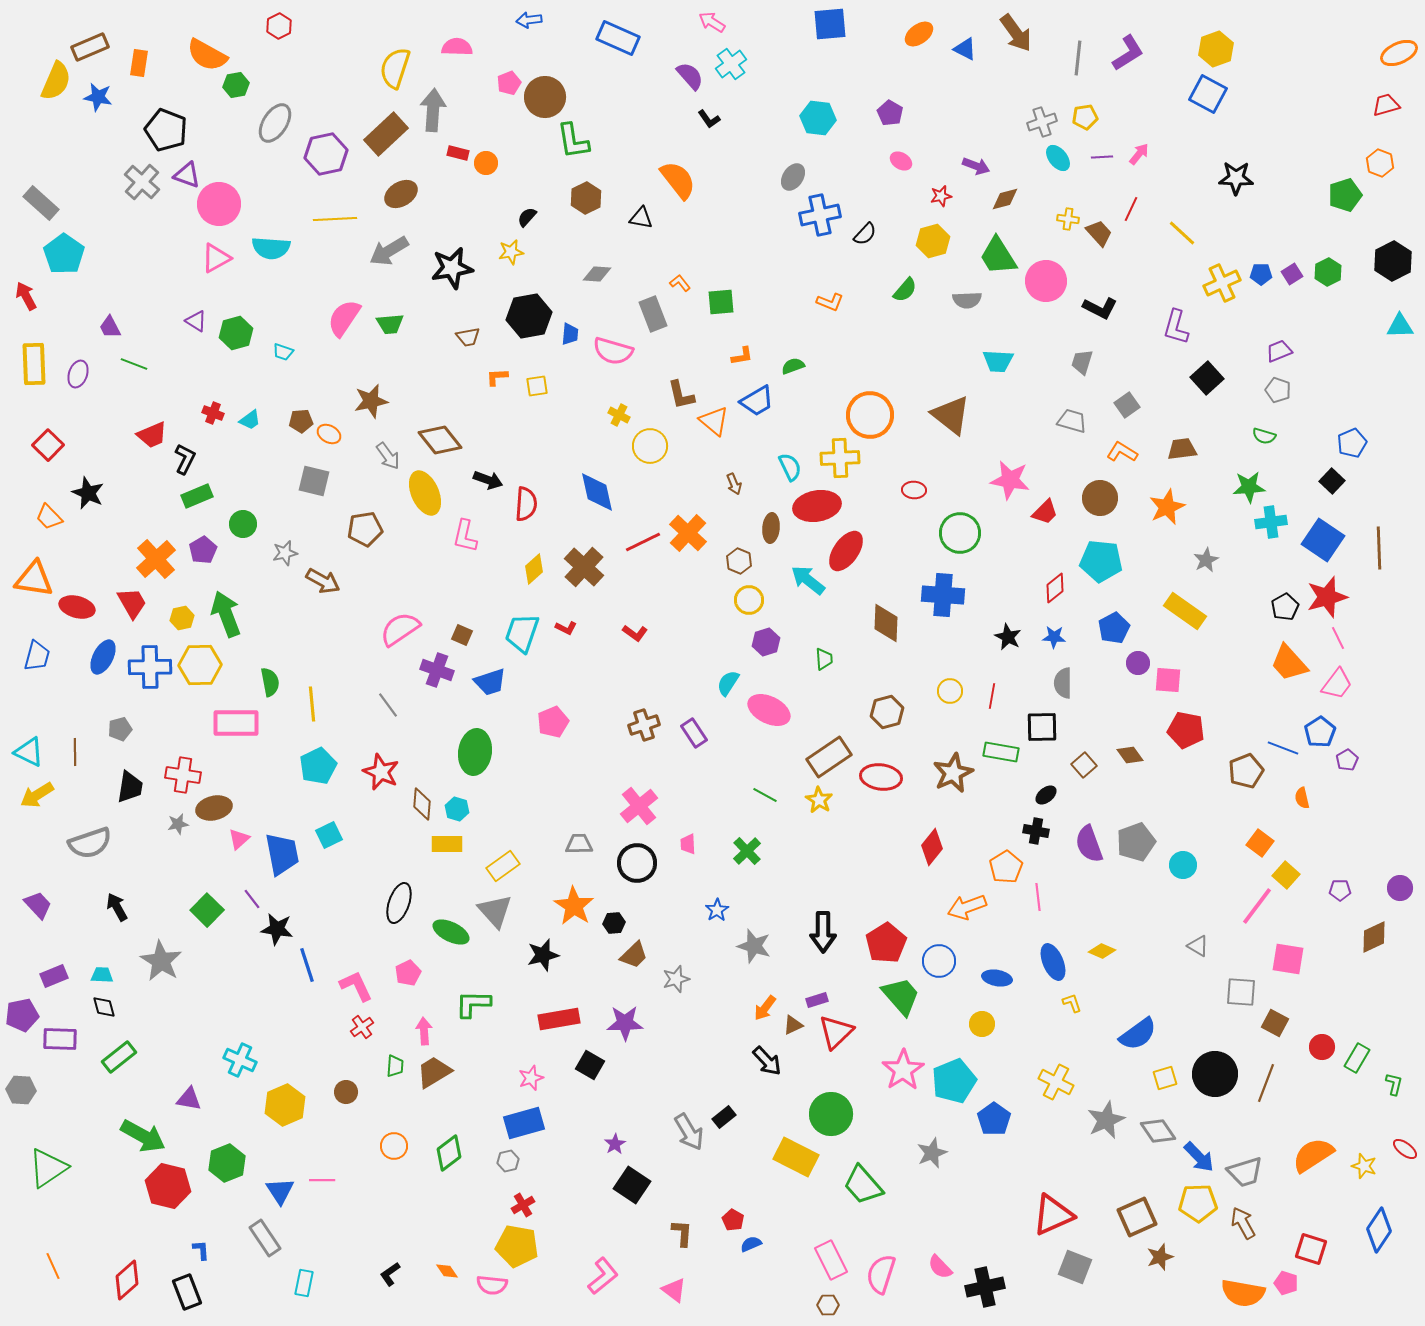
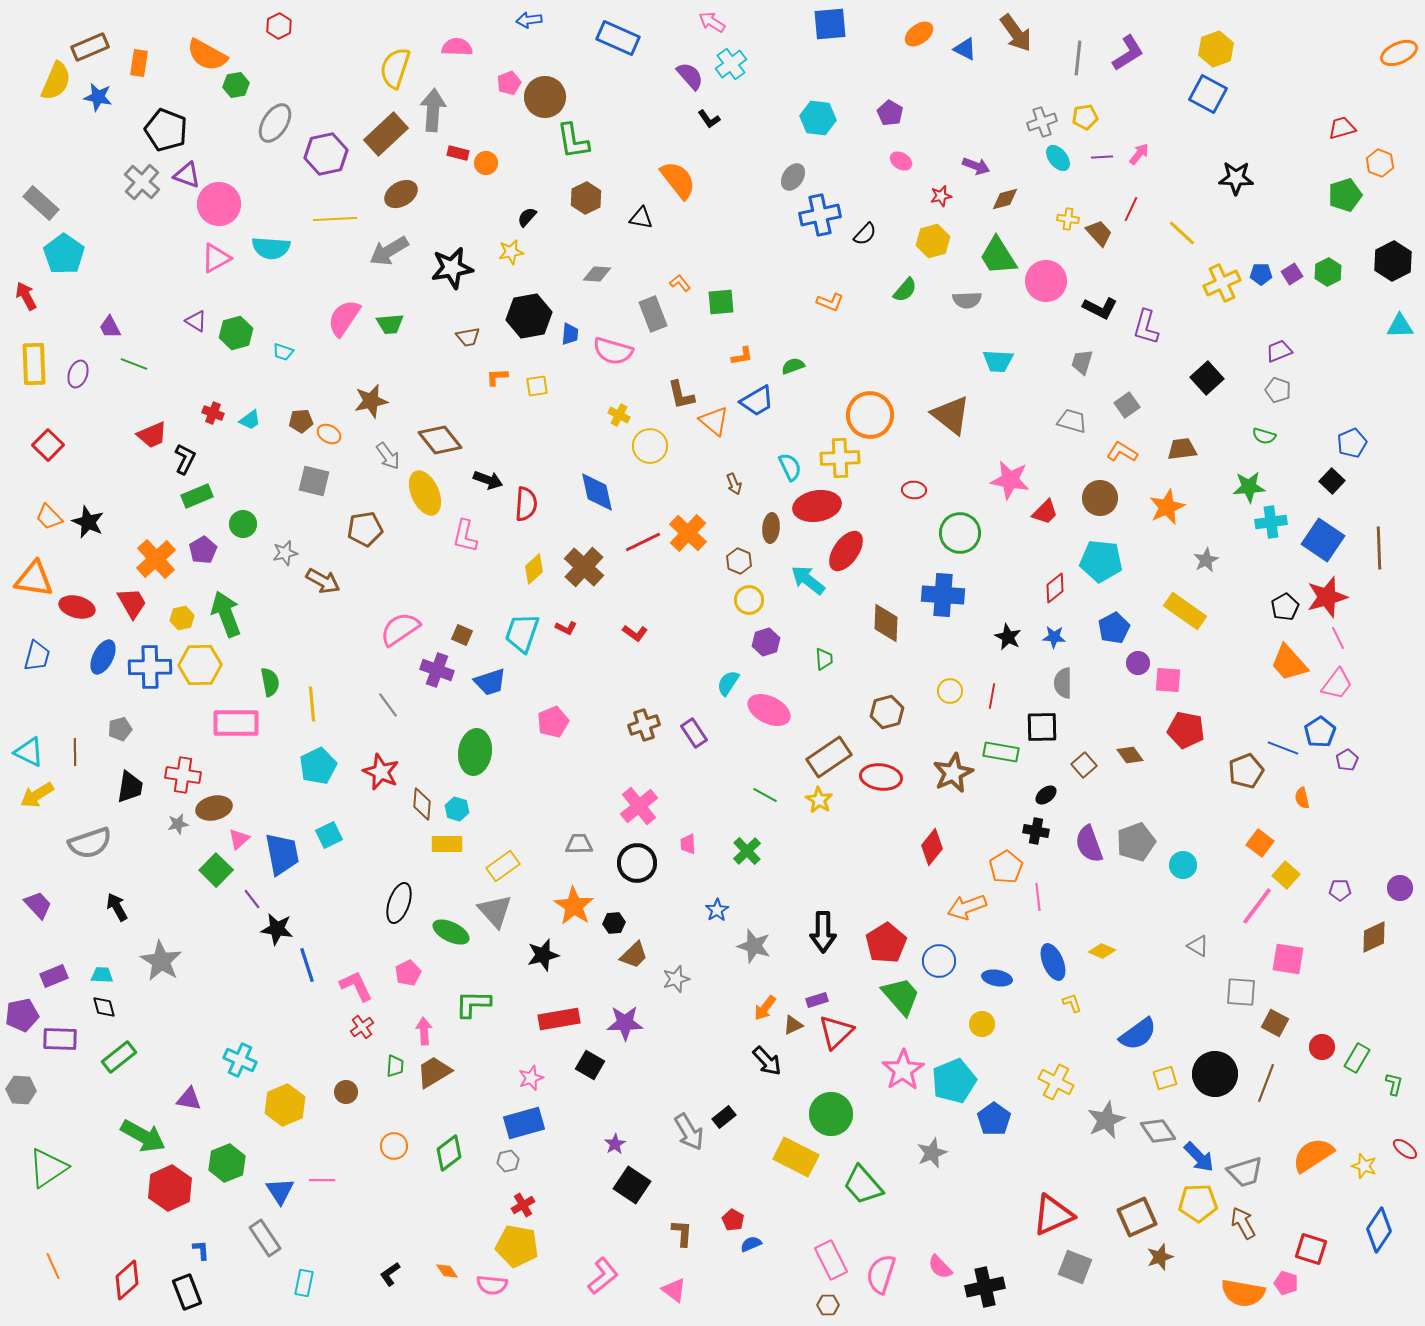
red trapezoid at (1386, 105): moved 44 px left, 23 px down
purple L-shape at (1176, 327): moved 30 px left
black star at (88, 493): moved 29 px down
green square at (207, 910): moved 9 px right, 40 px up
red hexagon at (168, 1186): moved 2 px right, 2 px down; rotated 21 degrees clockwise
